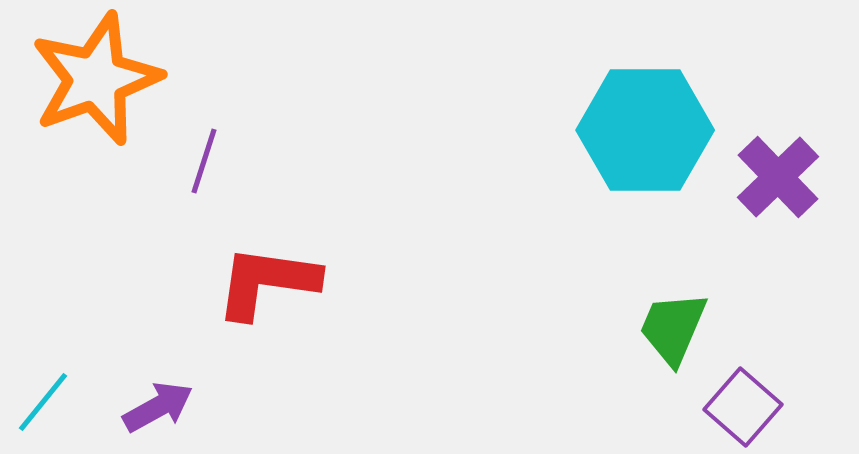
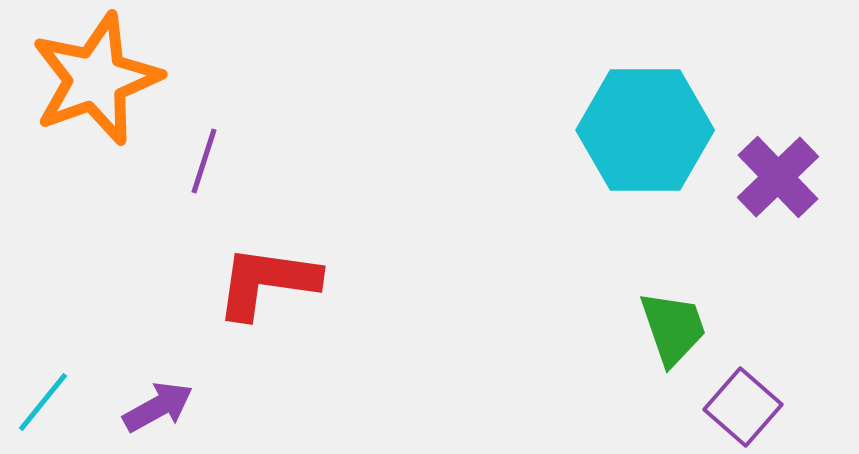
green trapezoid: rotated 138 degrees clockwise
